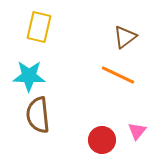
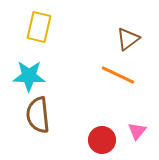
brown triangle: moved 3 px right, 2 px down
